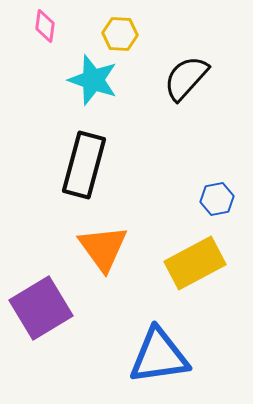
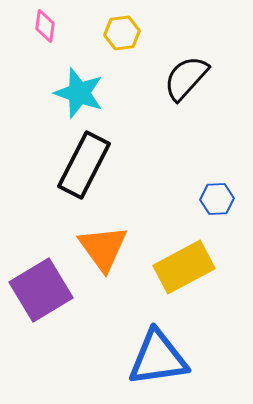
yellow hexagon: moved 2 px right, 1 px up; rotated 12 degrees counterclockwise
cyan star: moved 14 px left, 13 px down
black rectangle: rotated 12 degrees clockwise
blue hexagon: rotated 8 degrees clockwise
yellow rectangle: moved 11 px left, 4 px down
purple square: moved 18 px up
blue triangle: moved 1 px left, 2 px down
